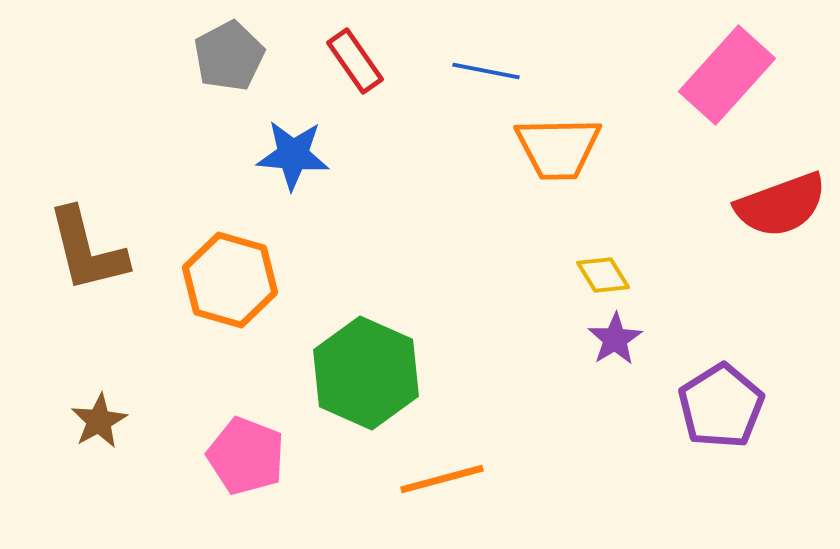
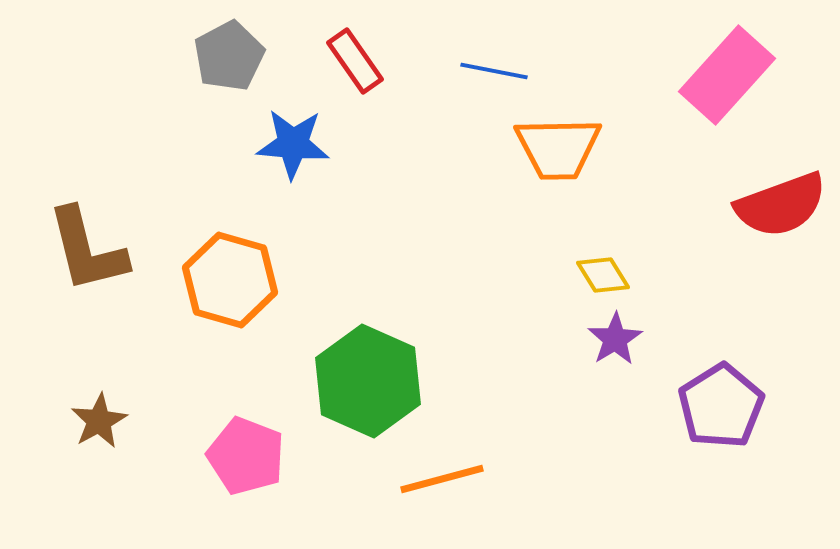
blue line: moved 8 px right
blue star: moved 11 px up
green hexagon: moved 2 px right, 8 px down
